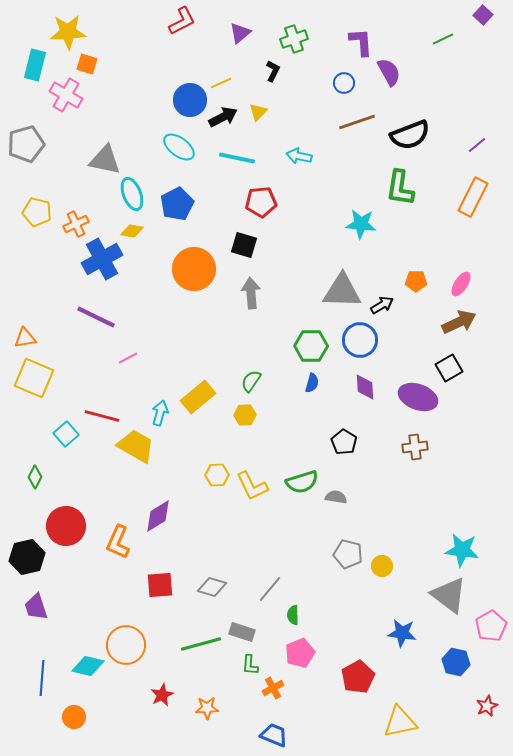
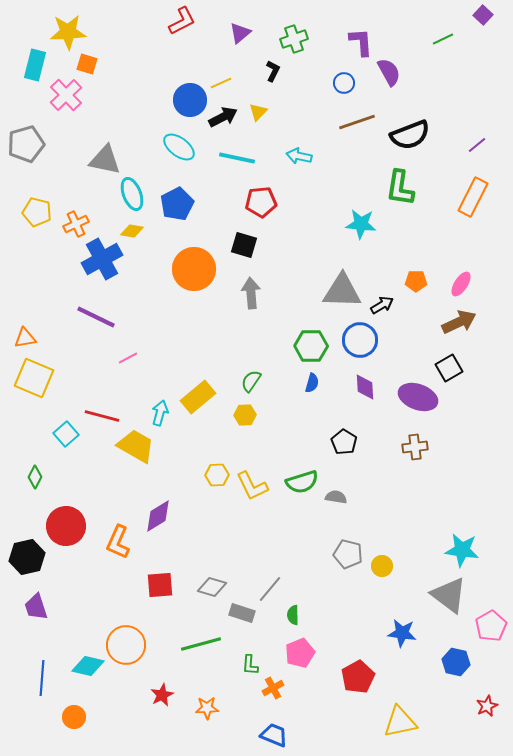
pink cross at (66, 95): rotated 16 degrees clockwise
gray rectangle at (242, 632): moved 19 px up
